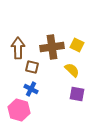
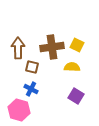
yellow semicircle: moved 3 px up; rotated 42 degrees counterclockwise
purple square: moved 1 px left, 2 px down; rotated 21 degrees clockwise
